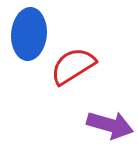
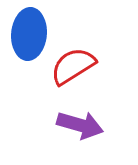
purple arrow: moved 30 px left
